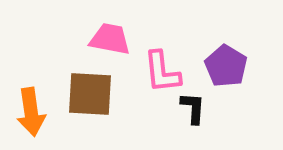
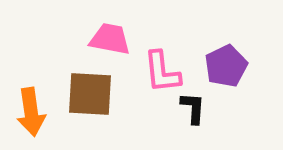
purple pentagon: rotated 15 degrees clockwise
